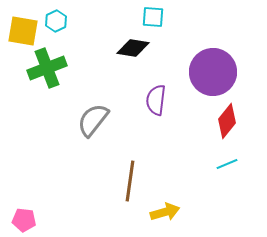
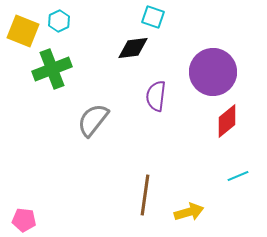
cyan square: rotated 15 degrees clockwise
cyan hexagon: moved 3 px right
yellow square: rotated 12 degrees clockwise
black diamond: rotated 16 degrees counterclockwise
green cross: moved 5 px right, 1 px down
purple semicircle: moved 4 px up
red diamond: rotated 12 degrees clockwise
cyan line: moved 11 px right, 12 px down
brown line: moved 15 px right, 14 px down
yellow arrow: moved 24 px right
